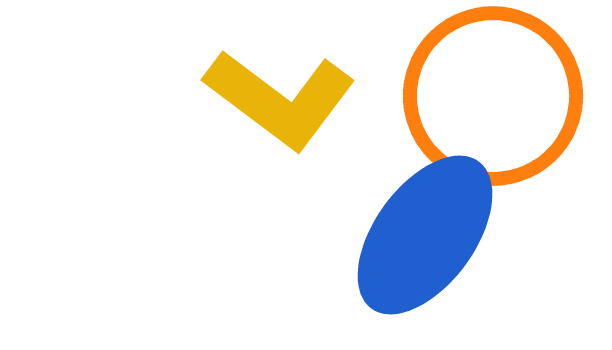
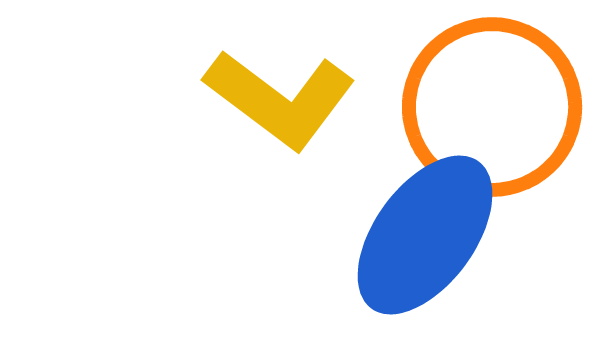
orange circle: moved 1 px left, 11 px down
